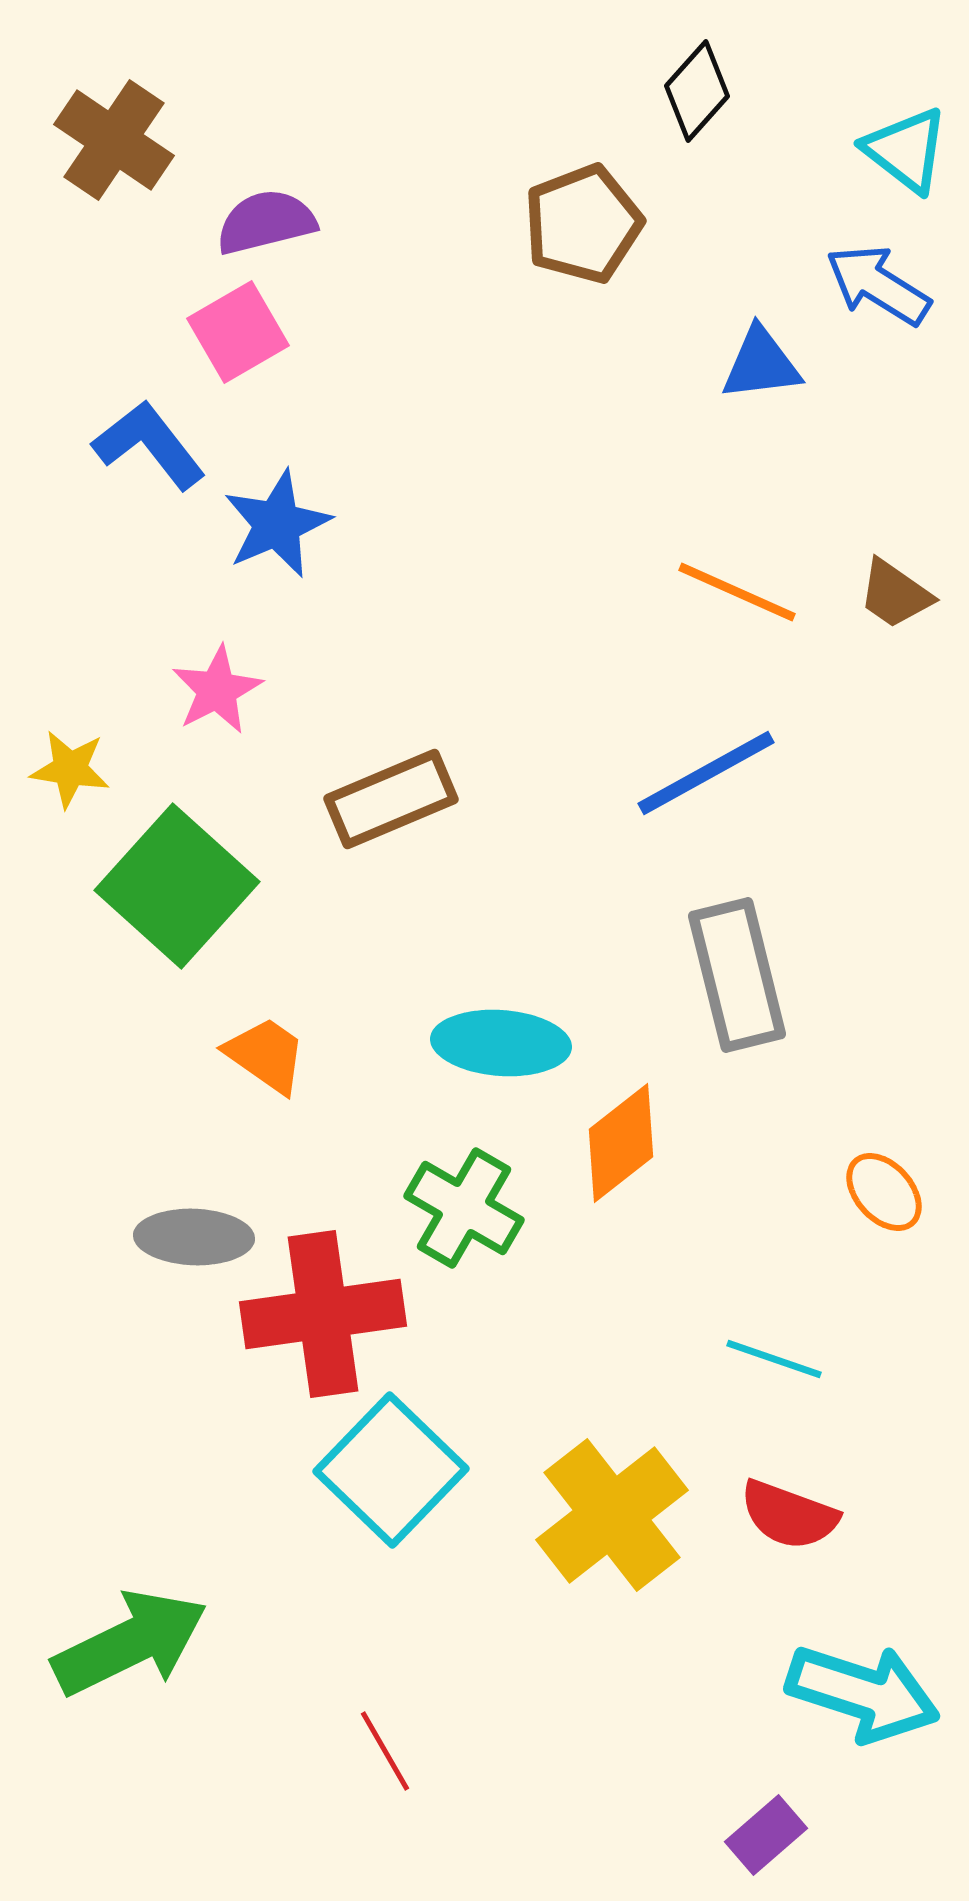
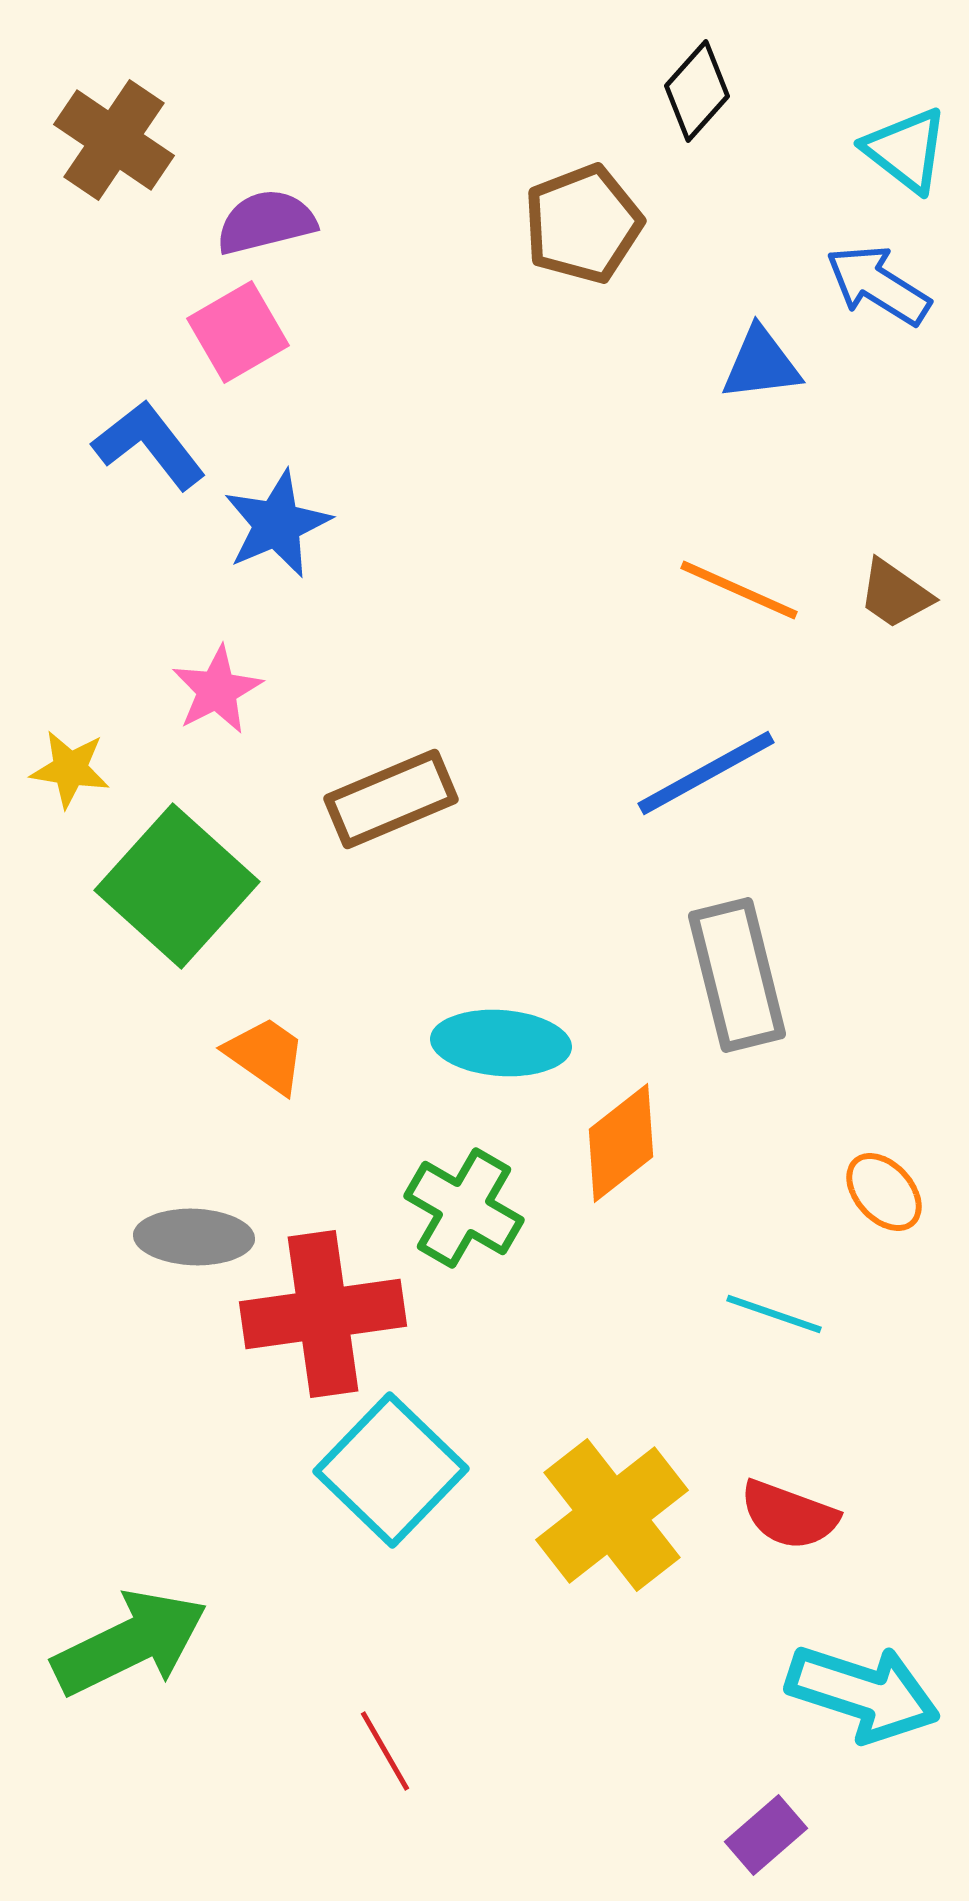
orange line: moved 2 px right, 2 px up
cyan line: moved 45 px up
